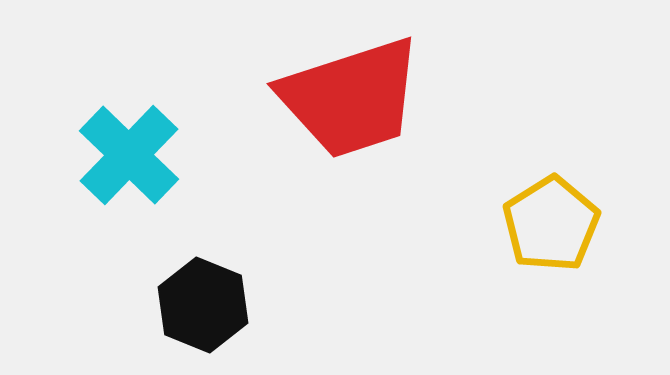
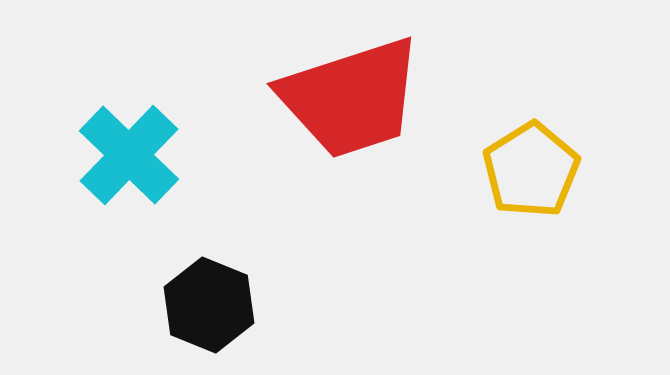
yellow pentagon: moved 20 px left, 54 px up
black hexagon: moved 6 px right
